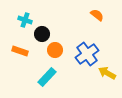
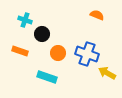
orange semicircle: rotated 16 degrees counterclockwise
orange circle: moved 3 px right, 3 px down
blue cross: rotated 35 degrees counterclockwise
cyan rectangle: rotated 66 degrees clockwise
